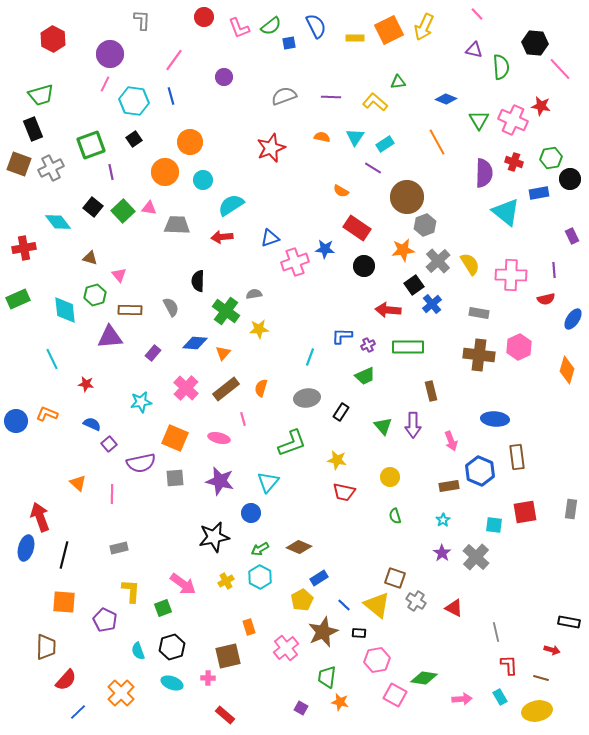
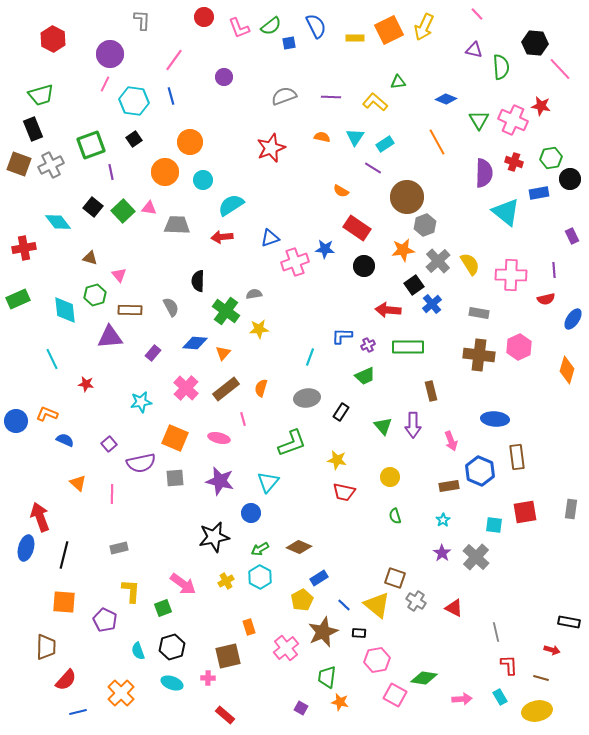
gray cross at (51, 168): moved 3 px up
blue semicircle at (92, 424): moved 27 px left, 16 px down
blue line at (78, 712): rotated 30 degrees clockwise
